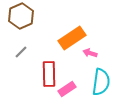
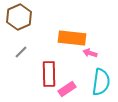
brown hexagon: moved 2 px left, 1 px down
orange rectangle: rotated 40 degrees clockwise
